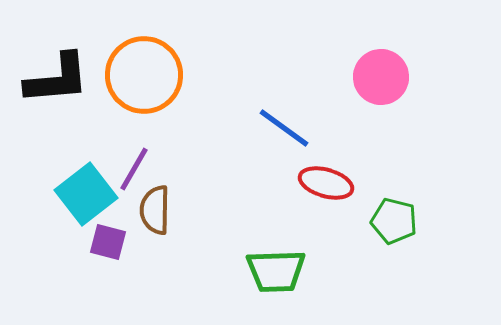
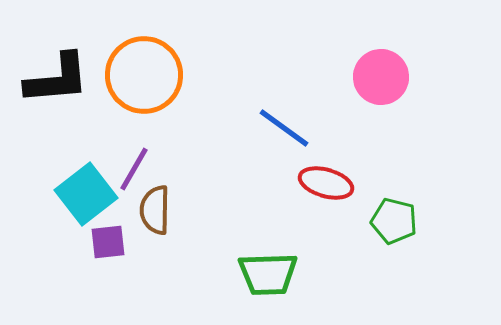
purple square: rotated 21 degrees counterclockwise
green trapezoid: moved 8 px left, 3 px down
